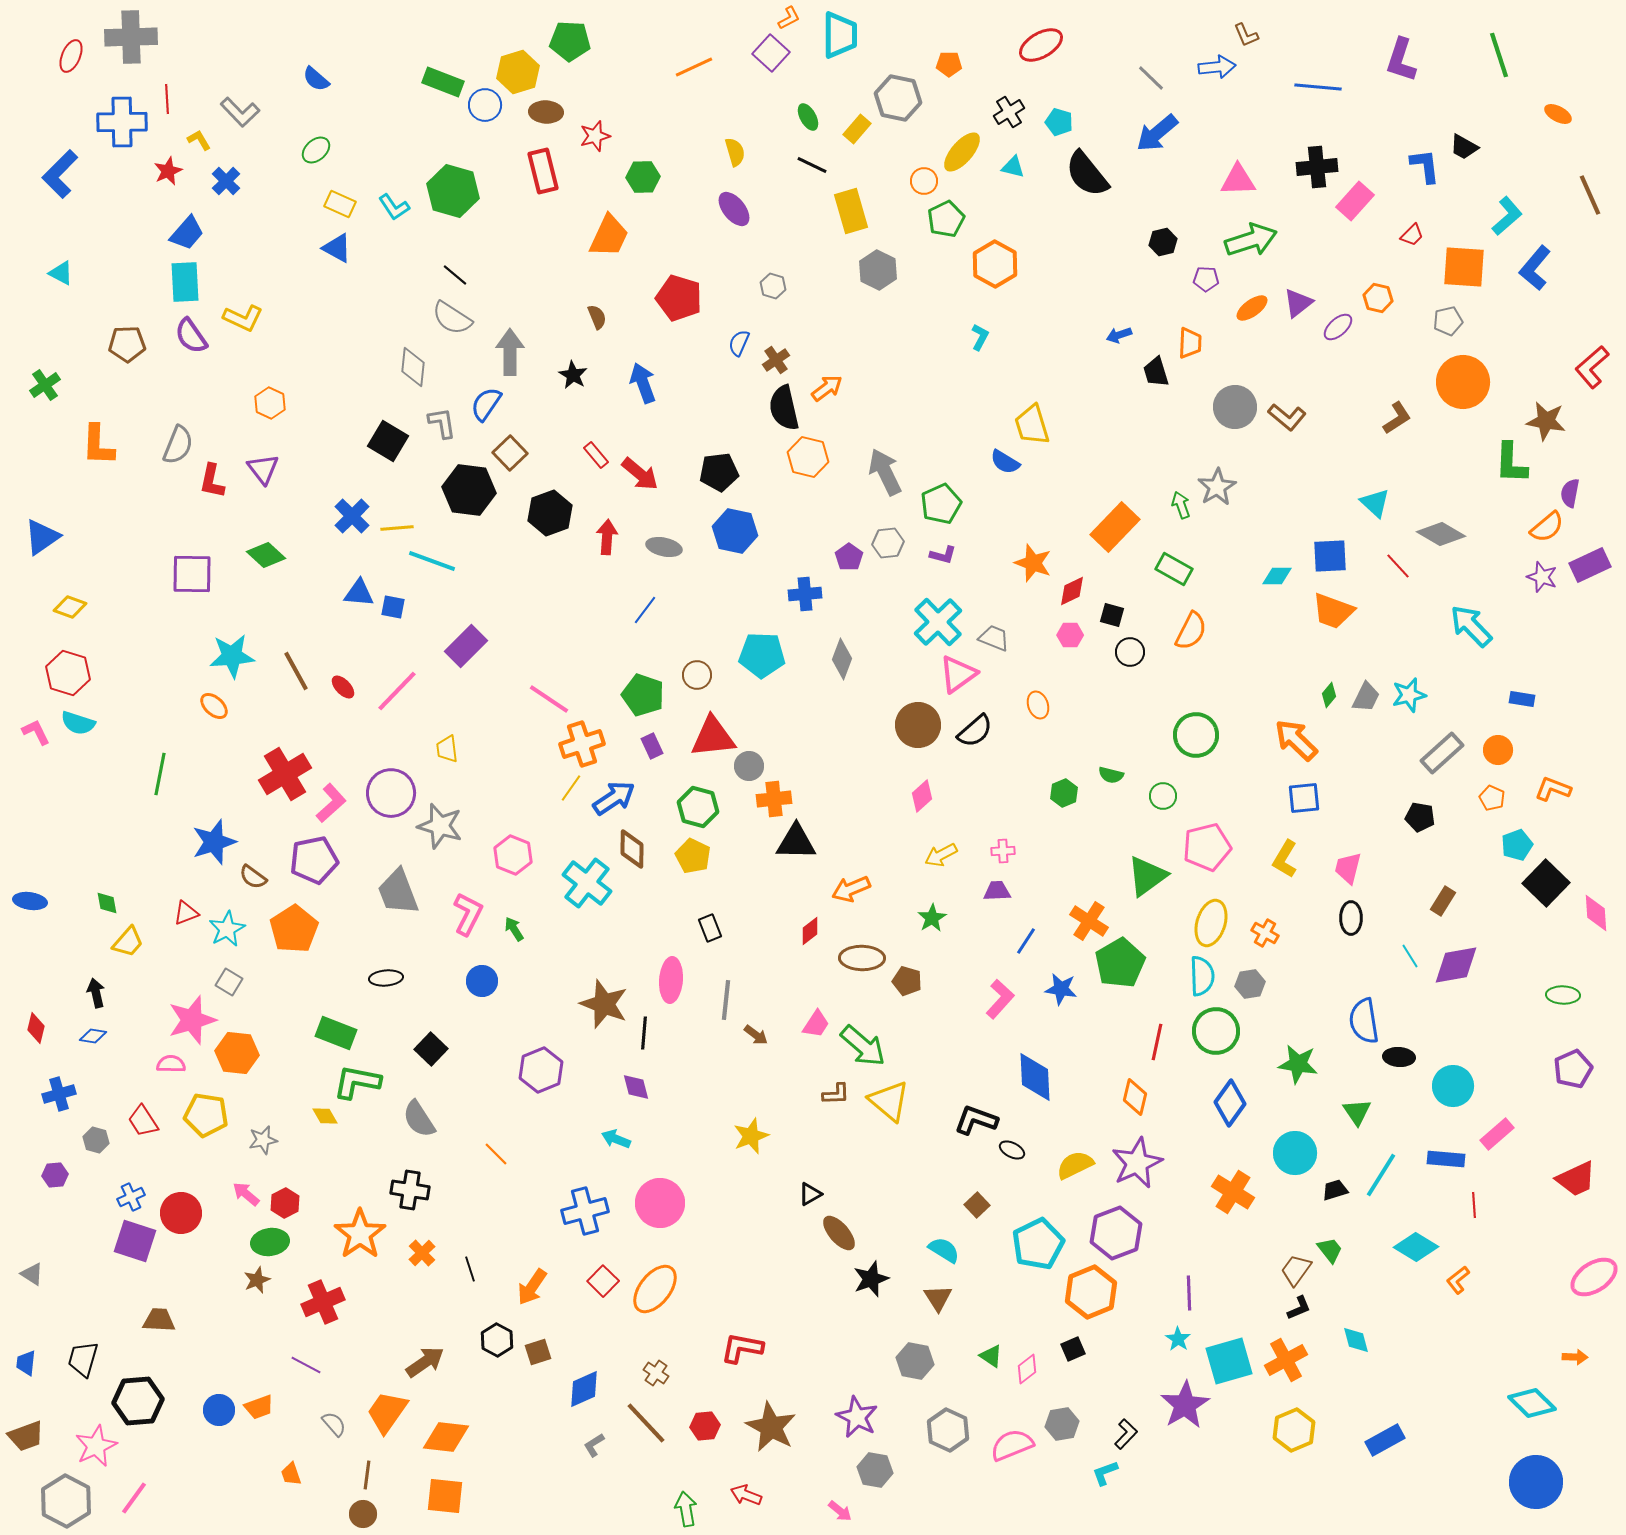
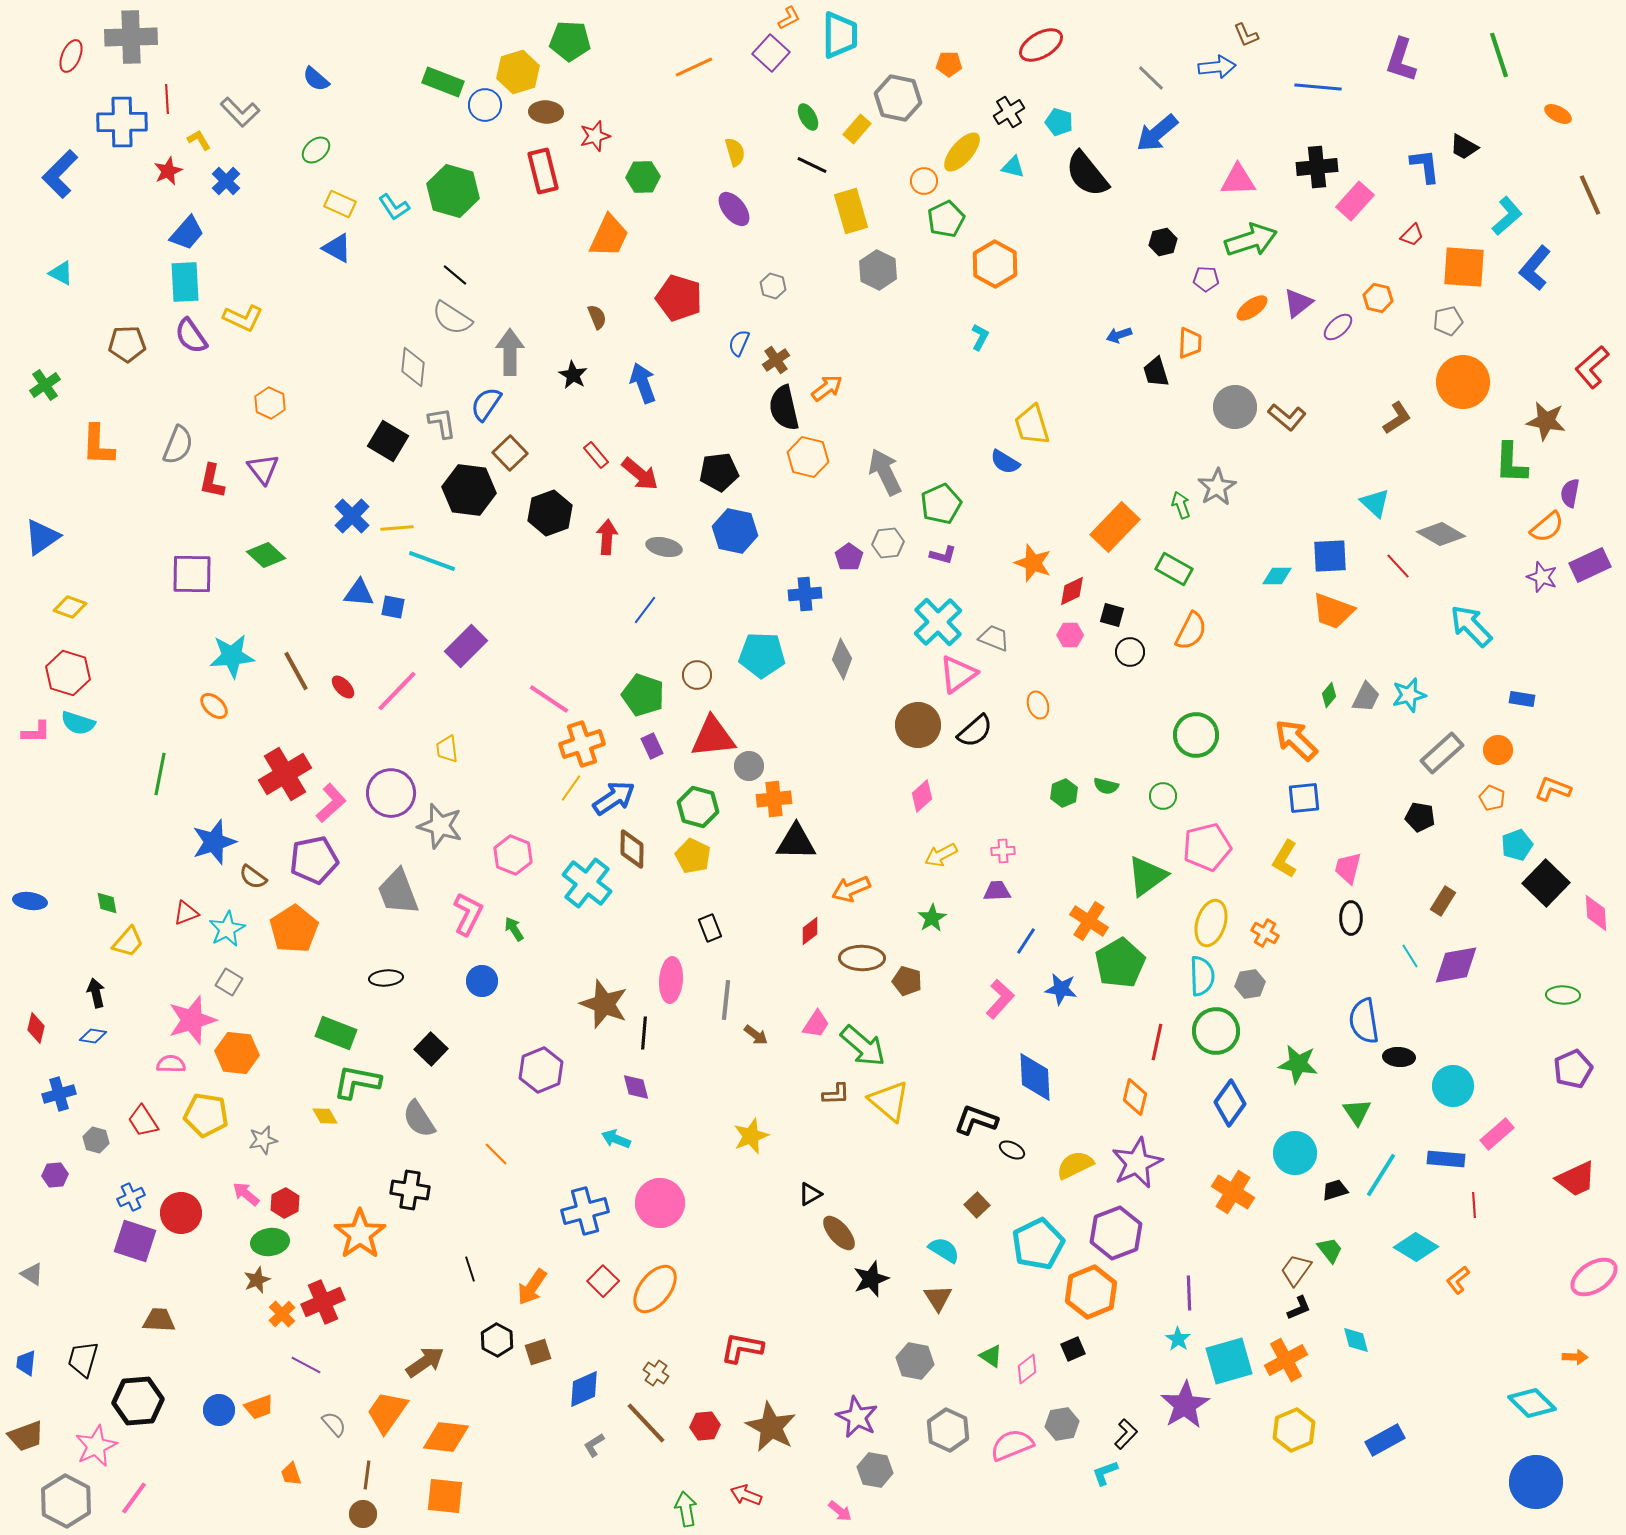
pink L-shape at (36, 732): rotated 116 degrees clockwise
green semicircle at (1111, 775): moved 5 px left, 11 px down
orange cross at (422, 1253): moved 140 px left, 61 px down
